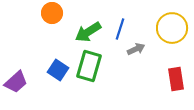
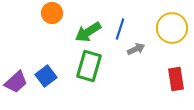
blue square: moved 12 px left, 6 px down; rotated 20 degrees clockwise
